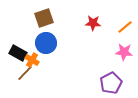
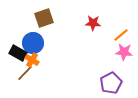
orange line: moved 4 px left, 8 px down
blue circle: moved 13 px left
